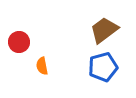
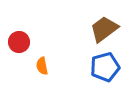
brown trapezoid: moved 1 px up
blue pentagon: moved 2 px right
